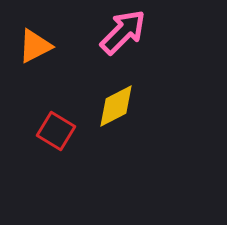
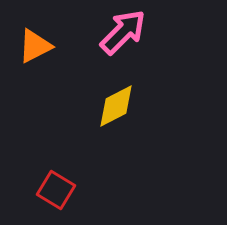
red square: moved 59 px down
